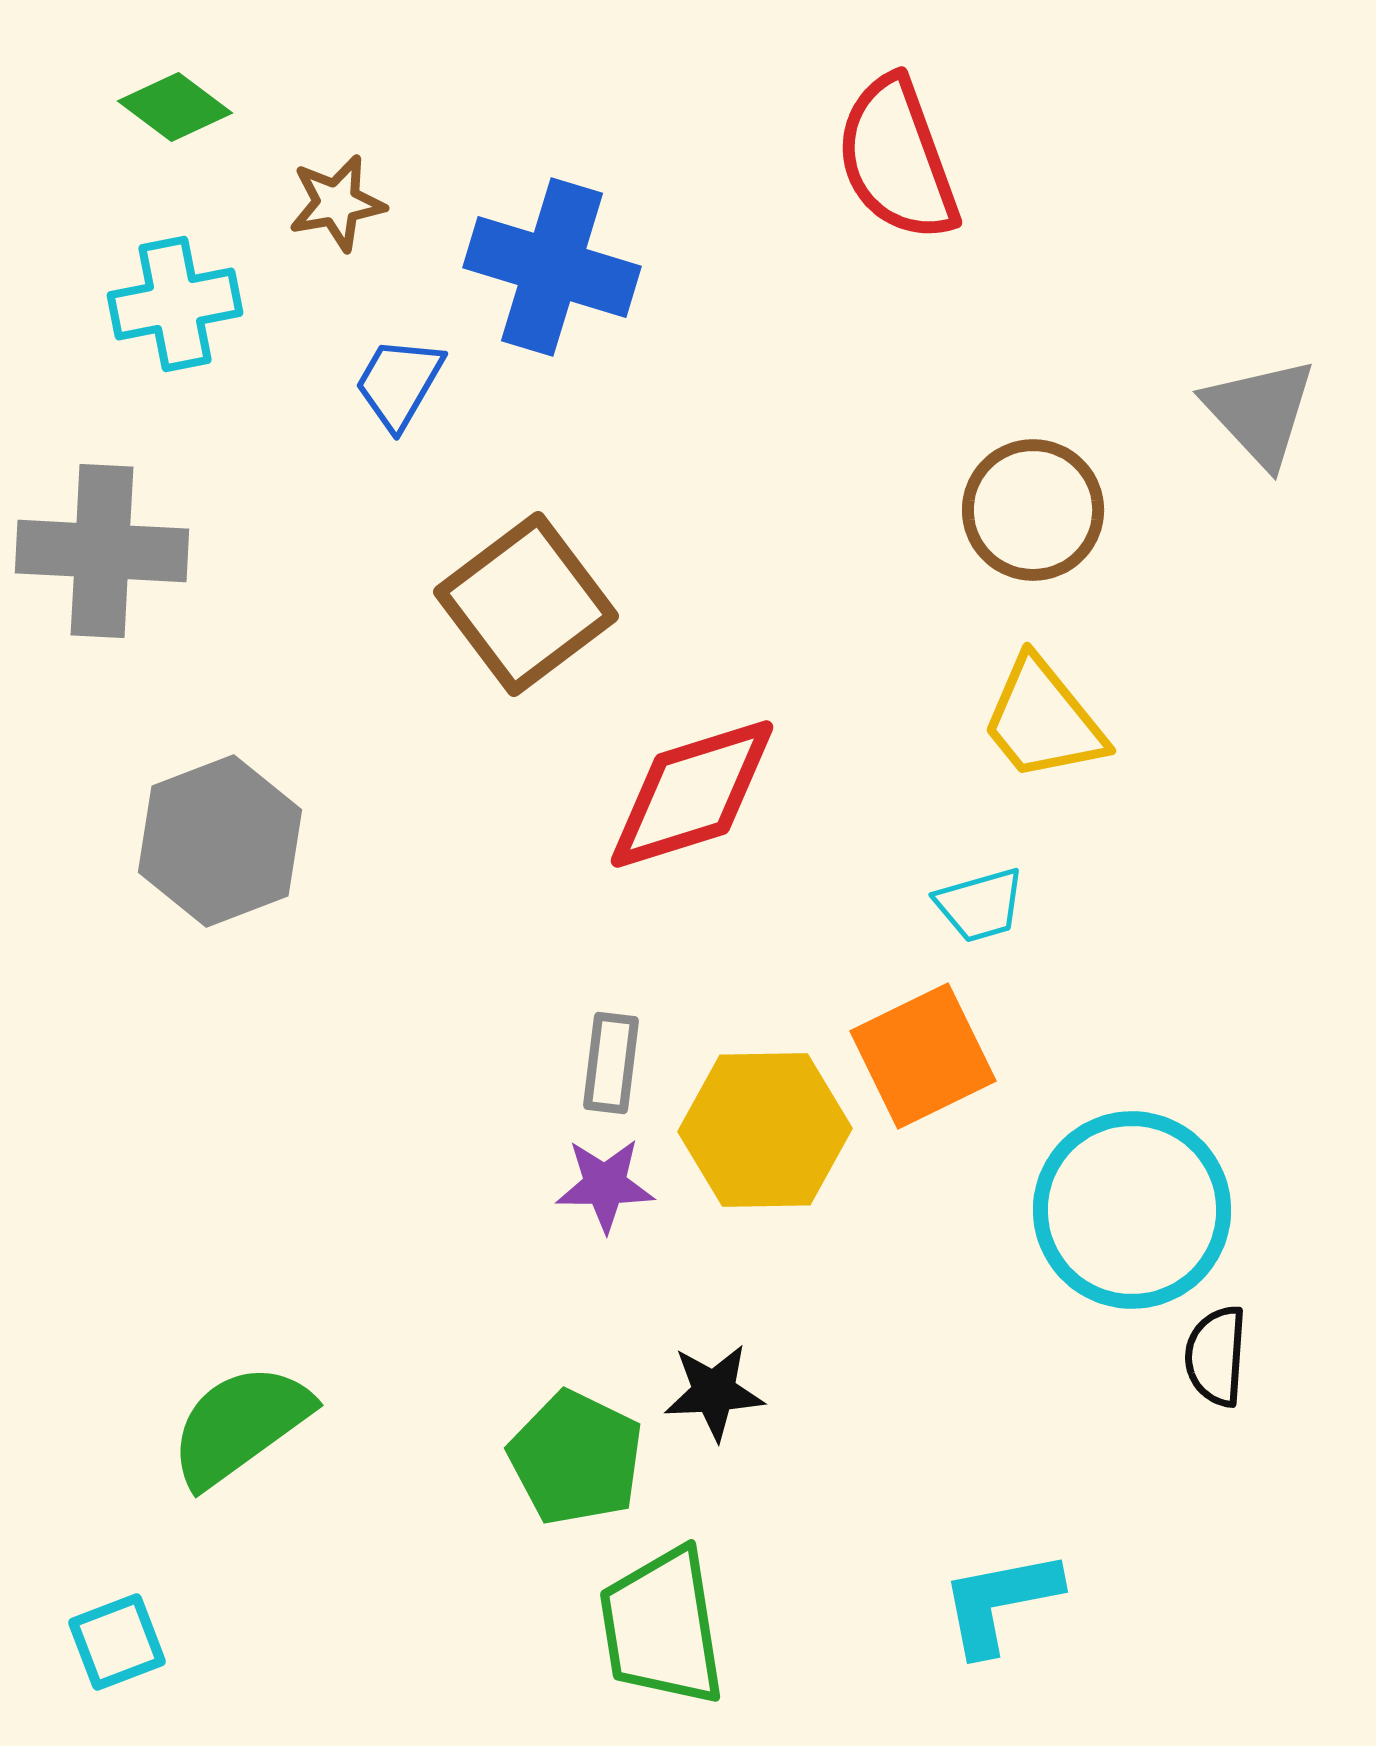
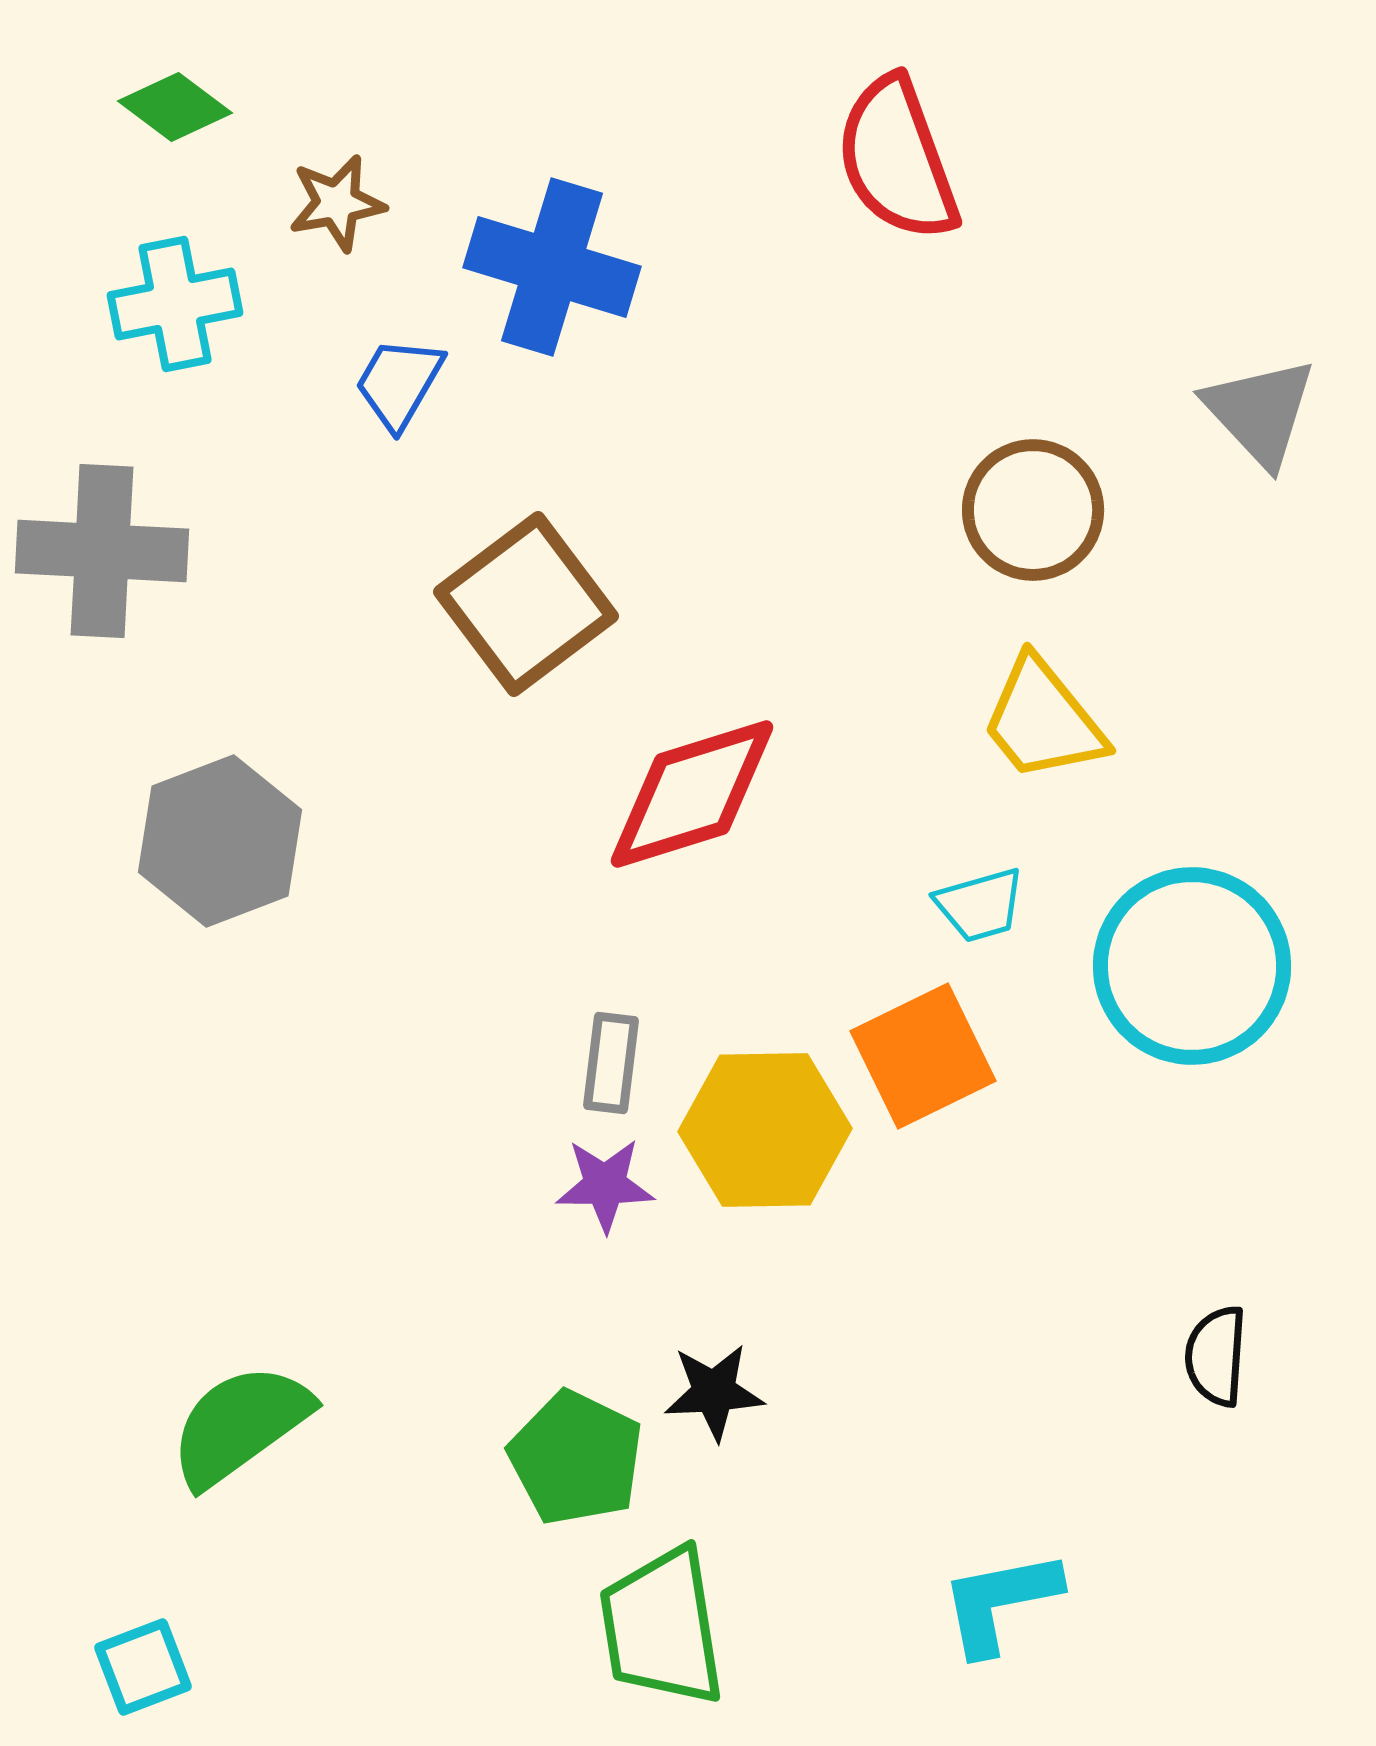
cyan circle: moved 60 px right, 244 px up
cyan square: moved 26 px right, 25 px down
